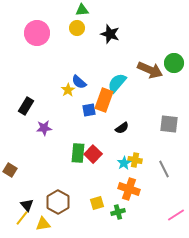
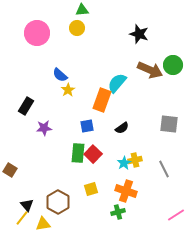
black star: moved 29 px right
green circle: moved 1 px left, 2 px down
blue semicircle: moved 19 px left, 7 px up
orange rectangle: moved 2 px left
blue square: moved 2 px left, 16 px down
yellow cross: rotated 24 degrees counterclockwise
orange cross: moved 3 px left, 2 px down
yellow square: moved 6 px left, 14 px up
